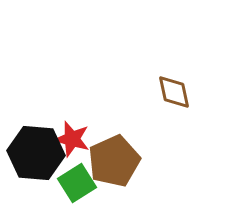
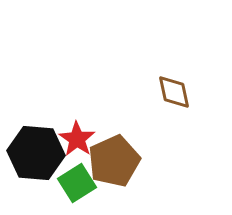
red star: moved 5 px right; rotated 18 degrees clockwise
